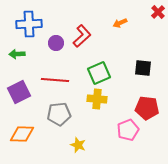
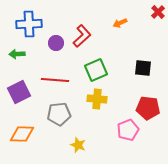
green square: moved 3 px left, 3 px up
red pentagon: moved 1 px right
